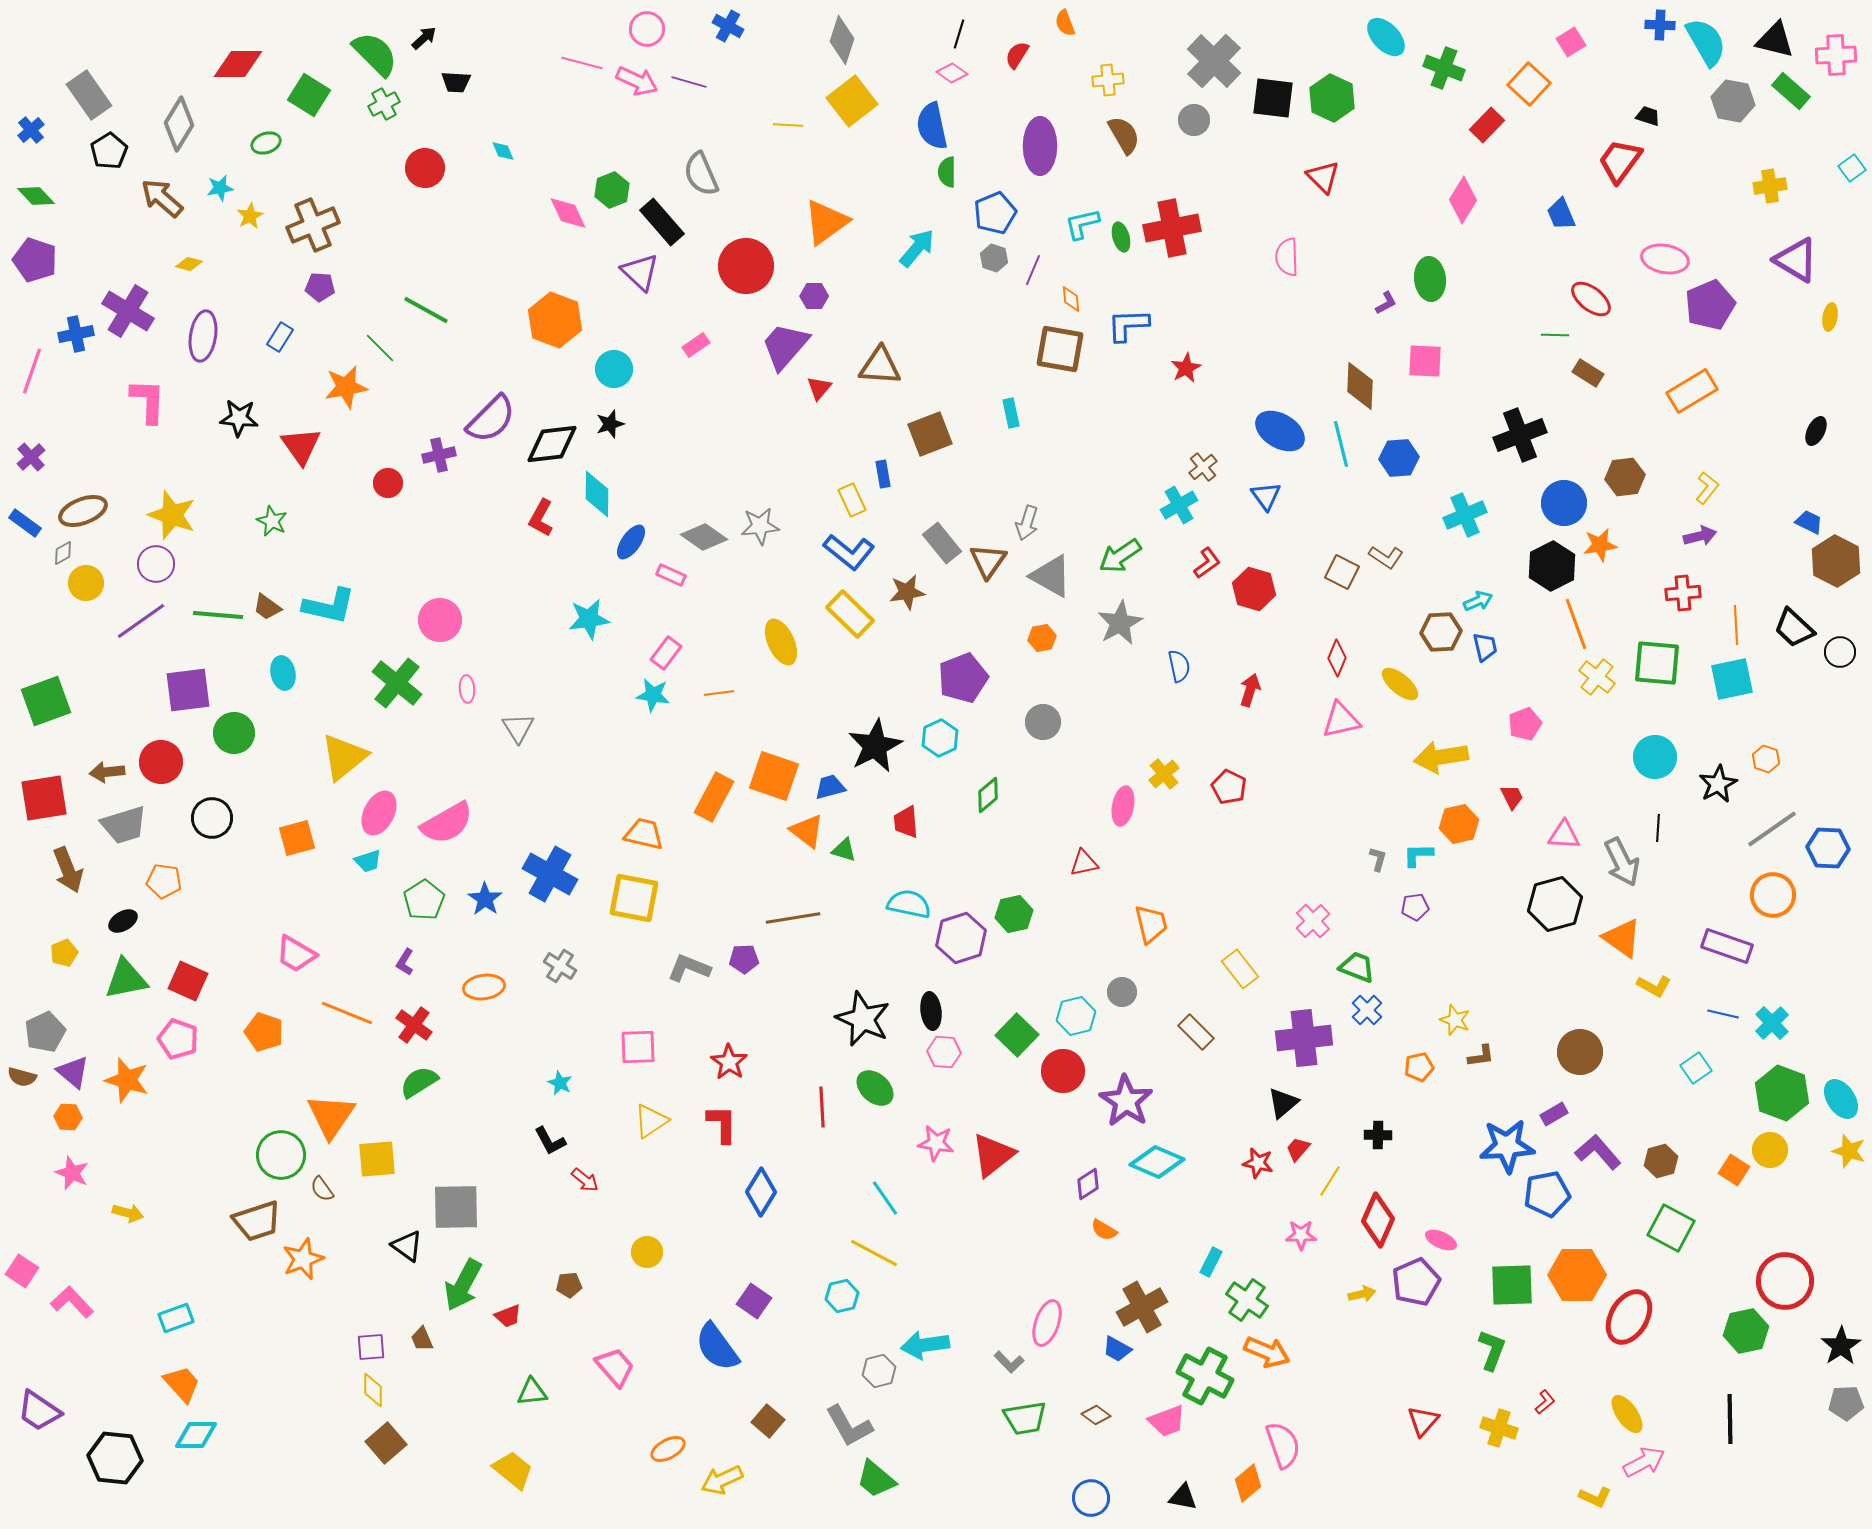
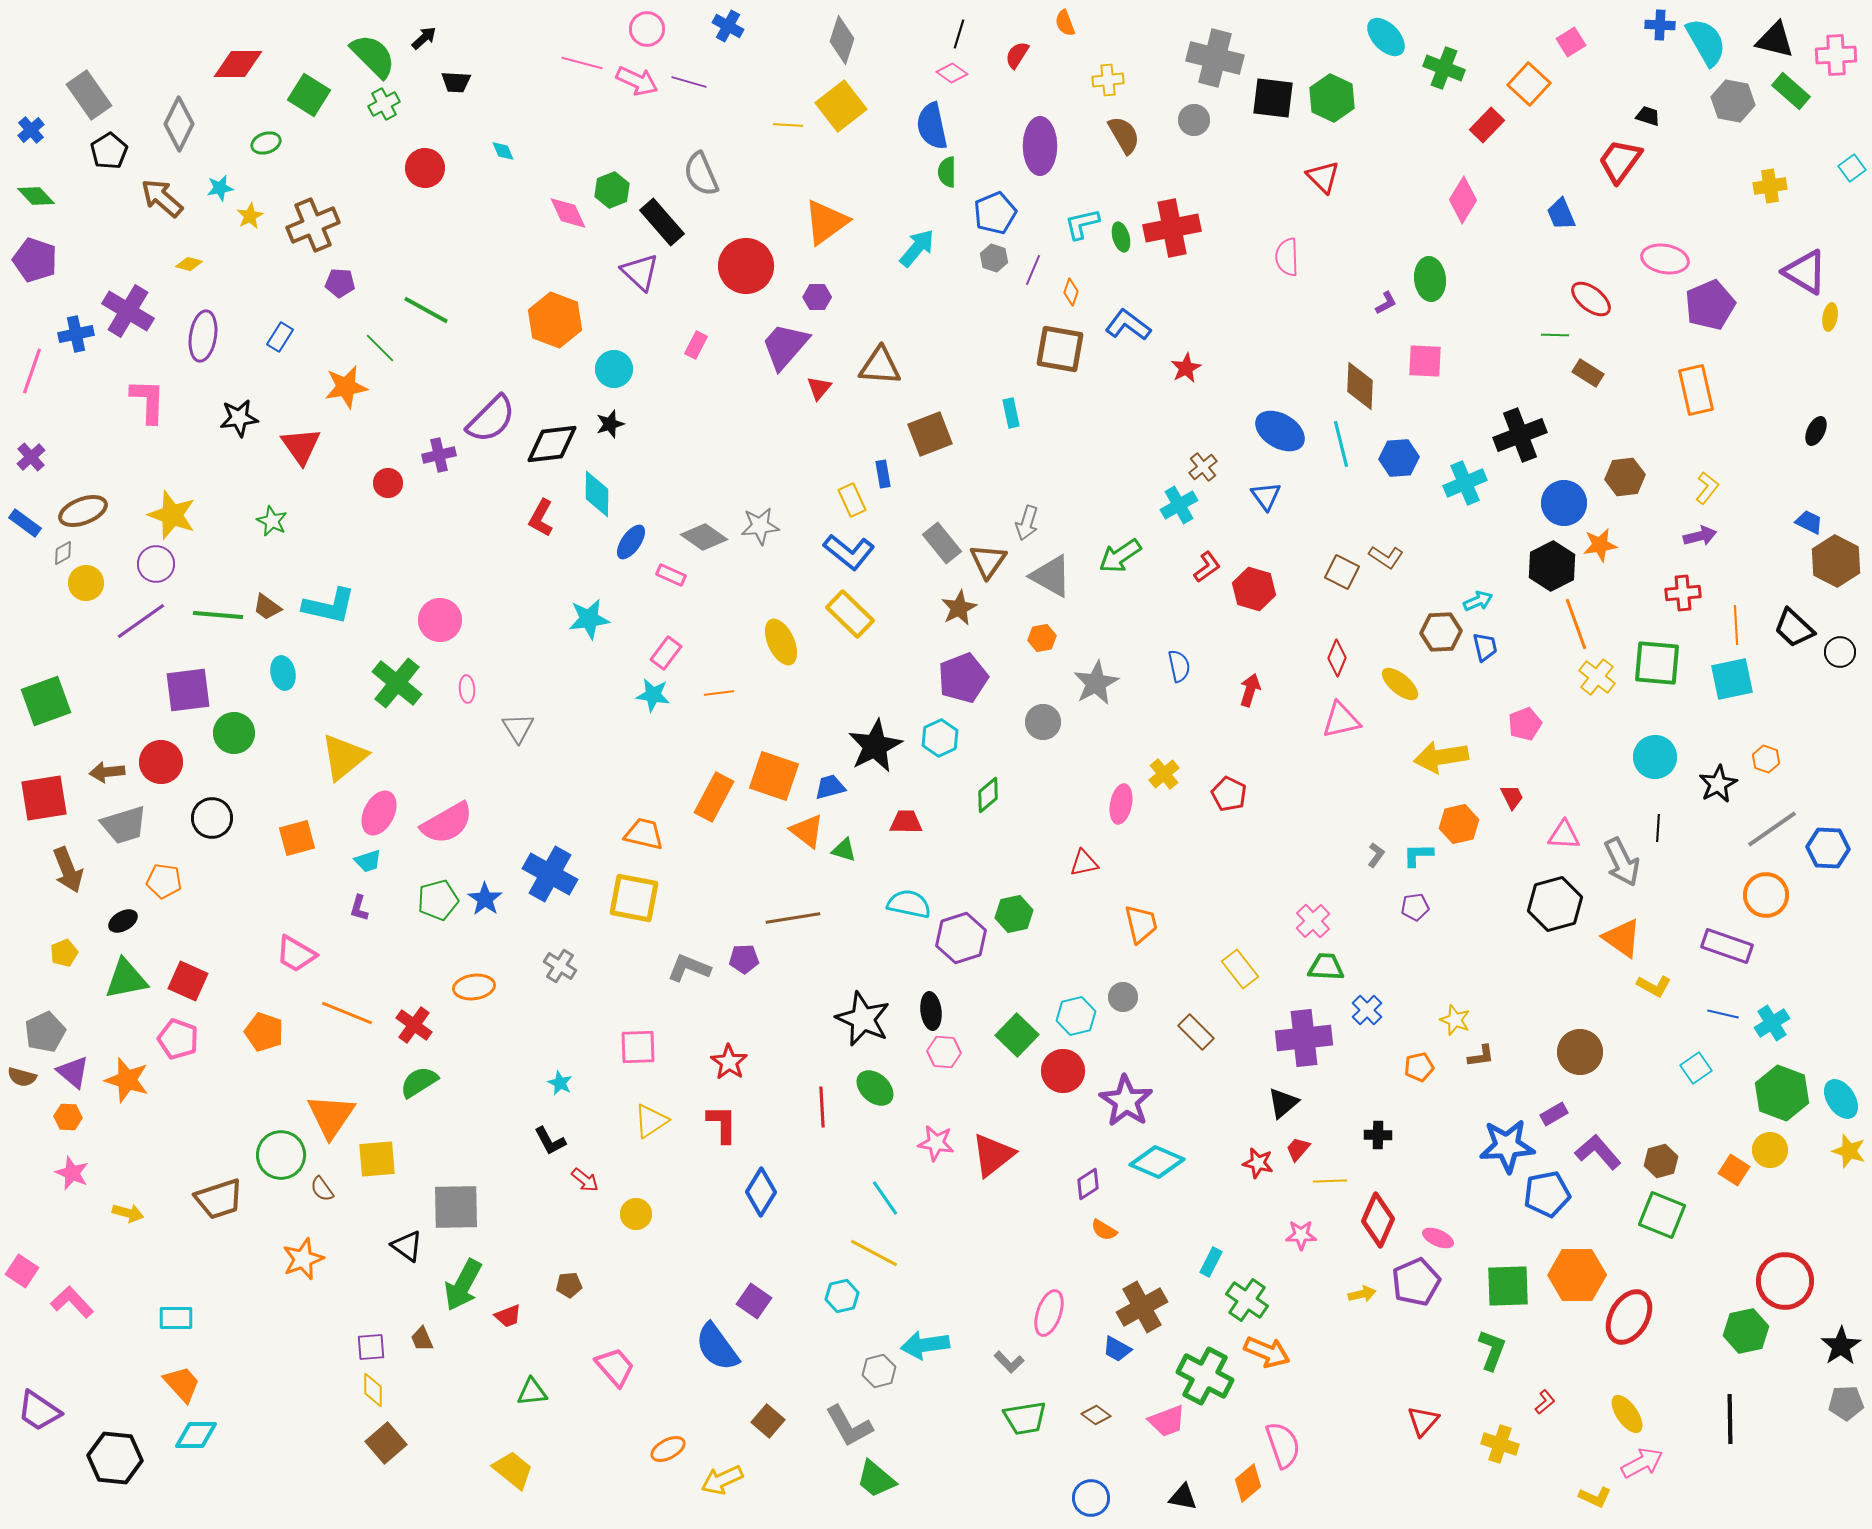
green semicircle at (375, 54): moved 2 px left, 2 px down
gray cross at (1214, 61): moved 1 px right, 3 px up; rotated 30 degrees counterclockwise
yellow square at (852, 101): moved 11 px left, 5 px down
gray diamond at (179, 124): rotated 6 degrees counterclockwise
purple triangle at (1796, 260): moved 9 px right, 12 px down
purple pentagon at (320, 287): moved 20 px right, 4 px up
purple hexagon at (814, 296): moved 3 px right, 1 px down
orange diamond at (1071, 299): moved 7 px up; rotated 24 degrees clockwise
blue L-shape at (1128, 325): rotated 39 degrees clockwise
pink rectangle at (696, 345): rotated 28 degrees counterclockwise
orange rectangle at (1692, 391): moved 4 px right, 1 px up; rotated 72 degrees counterclockwise
black star at (239, 418): rotated 12 degrees counterclockwise
cyan cross at (1465, 515): moved 32 px up
red L-shape at (1207, 563): moved 4 px down
brown star at (907, 592): moved 52 px right, 16 px down; rotated 18 degrees counterclockwise
gray star at (1120, 623): moved 24 px left, 60 px down
red pentagon at (1229, 787): moved 7 px down
pink ellipse at (1123, 806): moved 2 px left, 2 px up
red trapezoid at (906, 822): rotated 96 degrees clockwise
gray L-shape at (1378, 859): moved 2 px left, 4 px up; rotated 20 degrees clockwise
orange circle at (1773, 895): moved 7 px left
green pentagon at (424, 900): moved 14 px right; rotated 18 degrees clockwise
orange trapezoid at (1151, 924): moved 10 px left
purple L-shape at (405, 962): moved 46 px left, 54 px up; rotated 16 degrees counterclockwise
green trapezoid at (1357, 967): moved 31 px left; rotated 18 degrees counterclockwise
orange ellipse at (484, 987): moved 10 px left
gray circle at (1122, 992): moved 1 px right, 5 px down
cyan cross at (1772, 1023): rotated 12 degrees clockwise
yellow line at (1330, 1181): rotated 56 degrees clockwise
brown trapezoid at (257, 1221): moved 38 px left, 22 px up
green square at (1671, 1228): moved 9 px left, 13 px up; rotated 6 degrees counterclockwise
pink ellipse at (1441, 1240): moved 3 px left, 2 px up
yellow circle at (647, 1252): moved 11 px left, 38 px up
green square at (1512, 1285): moved 4 px left, 1 px down
cyan rectangle at (176, 1318): rotated 20 degrees clockwise
pink ellipse at (1047, 1323): moved 2 px right, 10 px up
yellow cross at (1499, 1428): moved 1 px right, 16 px down
pink arrow at (1644, 1462): moved 2 px left, 1 px down
